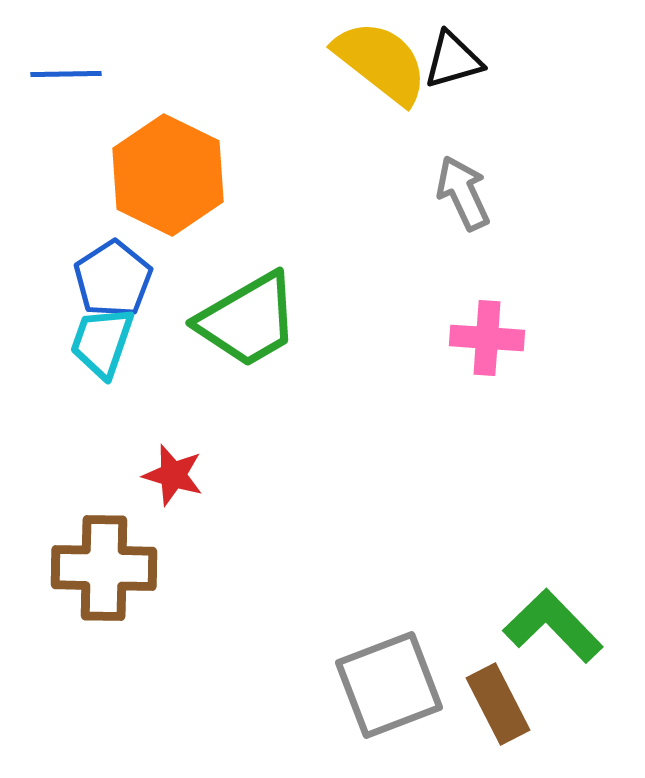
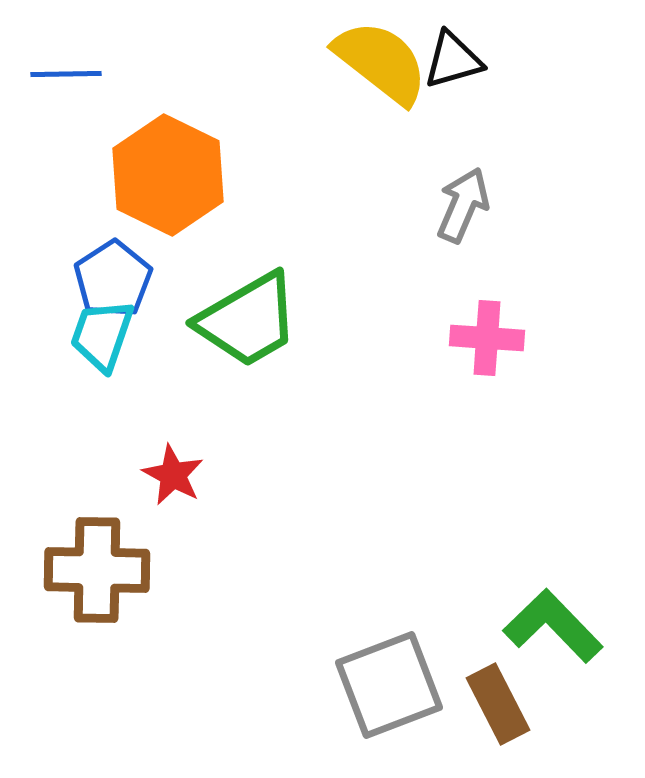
gray arrow: moved 12 px down; rotated 48 degrees clockwise
cyan trapezoid: moved 7 px up
red star: rotated 12 degrees clockwise
brown cross: moved 7 px left, 2 px down
